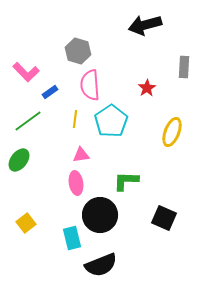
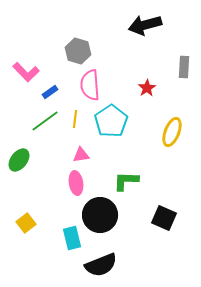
green line: moved 17 px right
